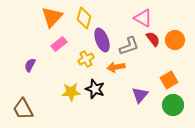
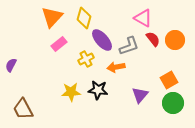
purple ellipse: rotated 20 degrees counterclockwise
purple semicircle: moved 19 px left
black star: moved 3 px right, 1 px down; rotated 12 degrees counterclockwise
green circle: moved 2 px up
